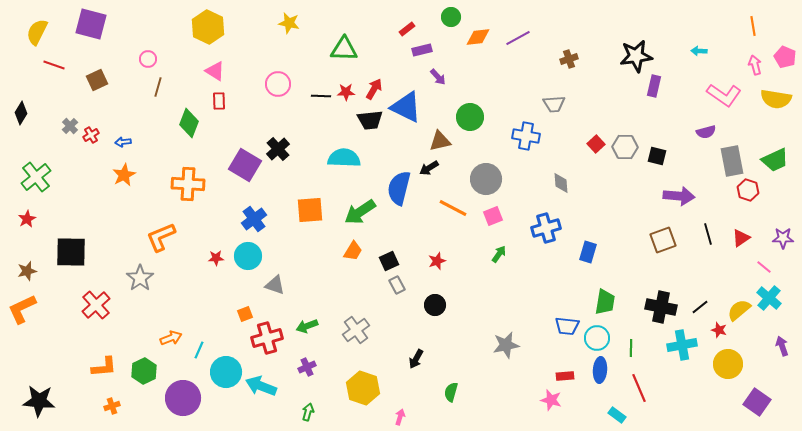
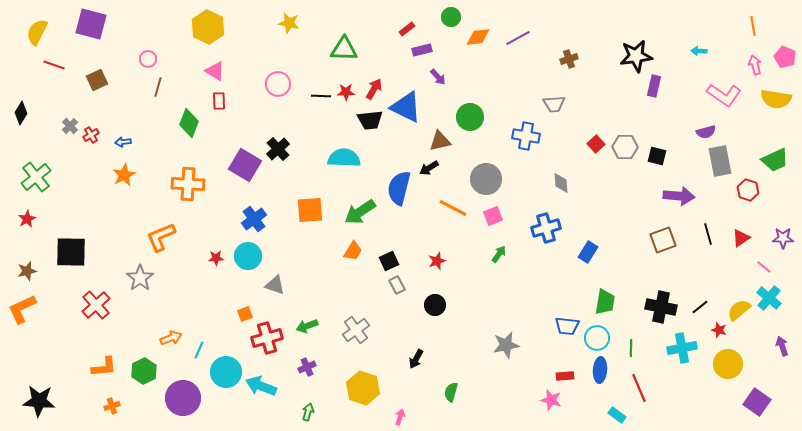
gray rectangle at (732, 161): moved 12 px left
blue rectangle at (588, 252): rotated 15 degrees clockwise
cyan cross at (682, 345): moved 3 px down
